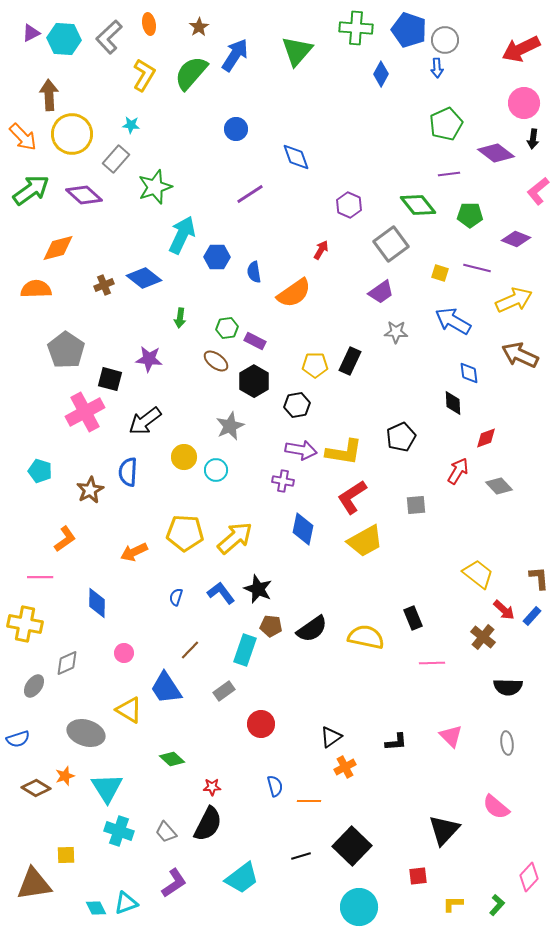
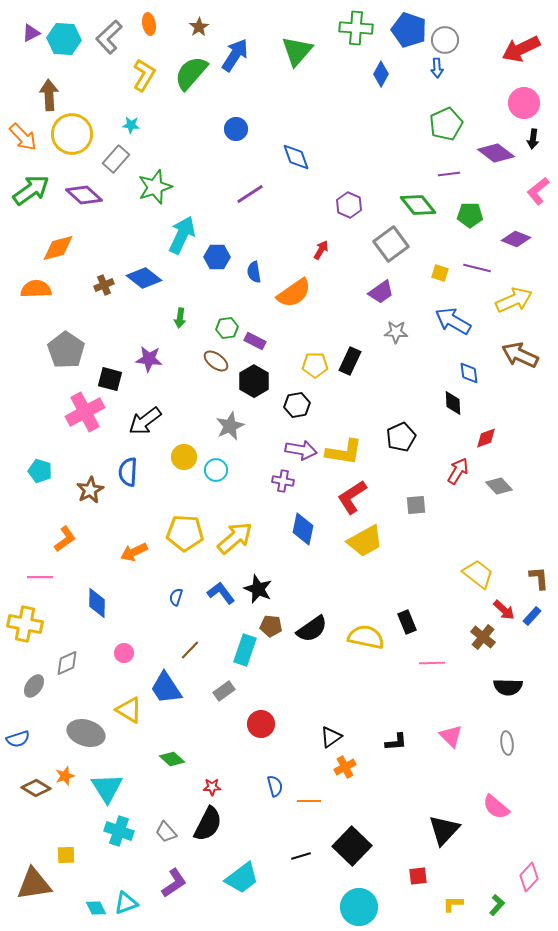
black rectangle at (413, 618): moved 6 px left, 4 px down
